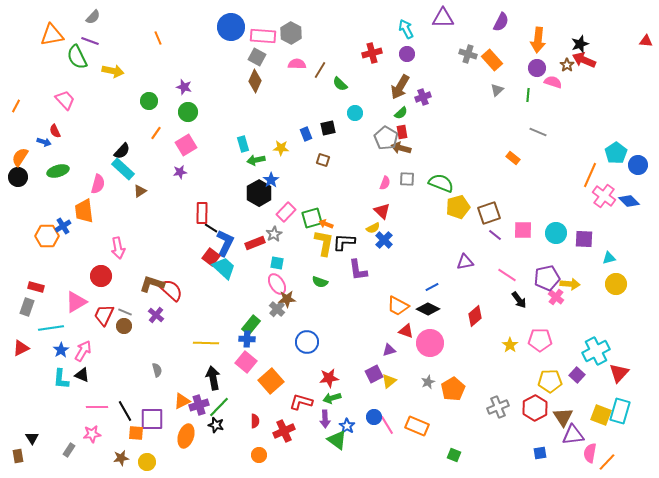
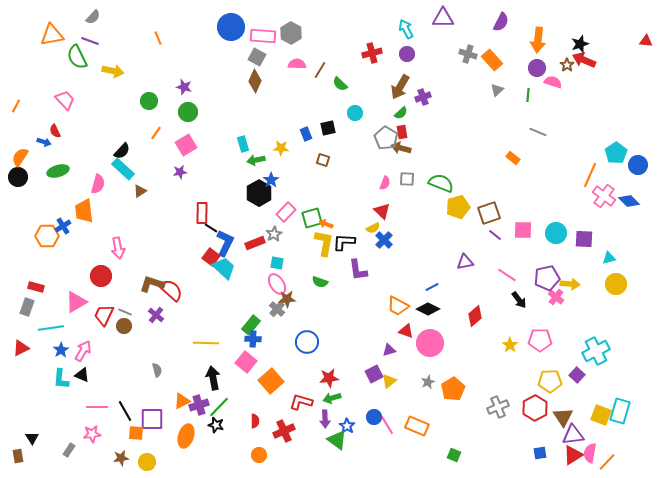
blue cross at (247, 339): moved 6 px right
red triangle at (619, 373): moved 46 px left, 82 px down; rotated 15 degrees clockwise
